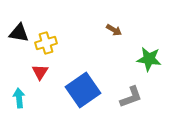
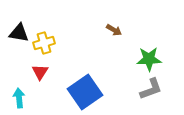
yellow cross: moved 2 px left
green star: rotated 10 degrees counterclockwise
blue square: moved 2 px right, 2 px down
gray L-shape: moved 20 px right, 8 px up
